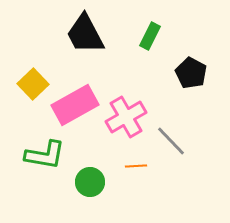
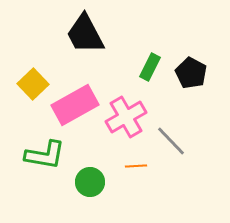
green rectangle: moved 31 px down
